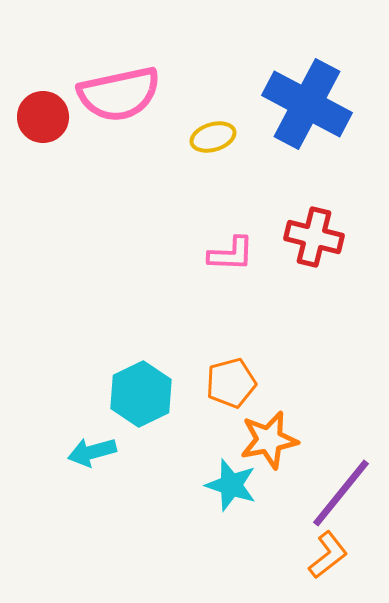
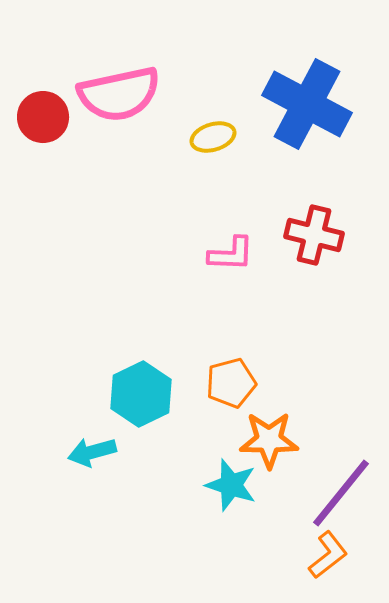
red cross: moved 2 px up
orange star: rotated 12 degrees clockwise
